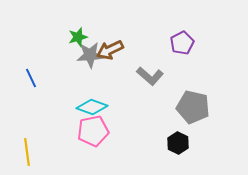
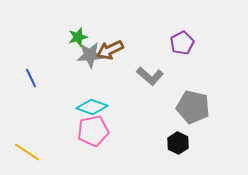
yellow line: rotated 48 degrees counterclockwise
